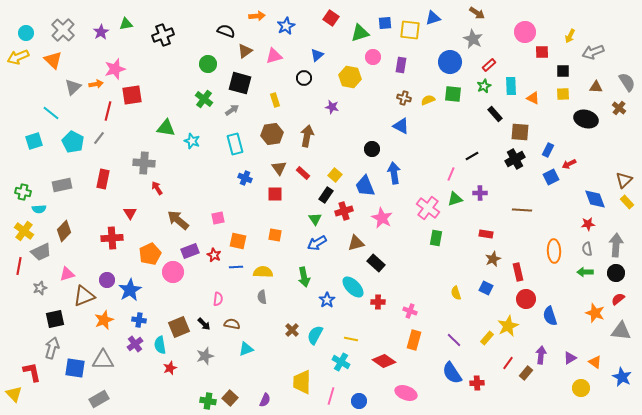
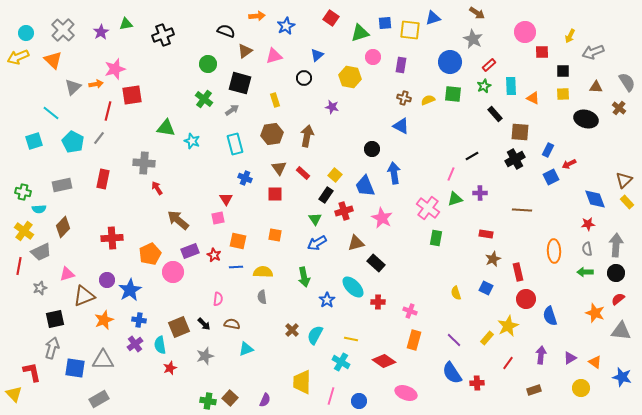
red triangle at (130, 213): moved 96 px right, 14 px up
brown diamond at (64, 231): moved 1 px left, 4 px up
brown rectangle at (526, 373): moved 8 px right, 17 px down; rotated 32 degrees clockwise
blue star at (622, 377): rotated 12 degrees counterclockwise
